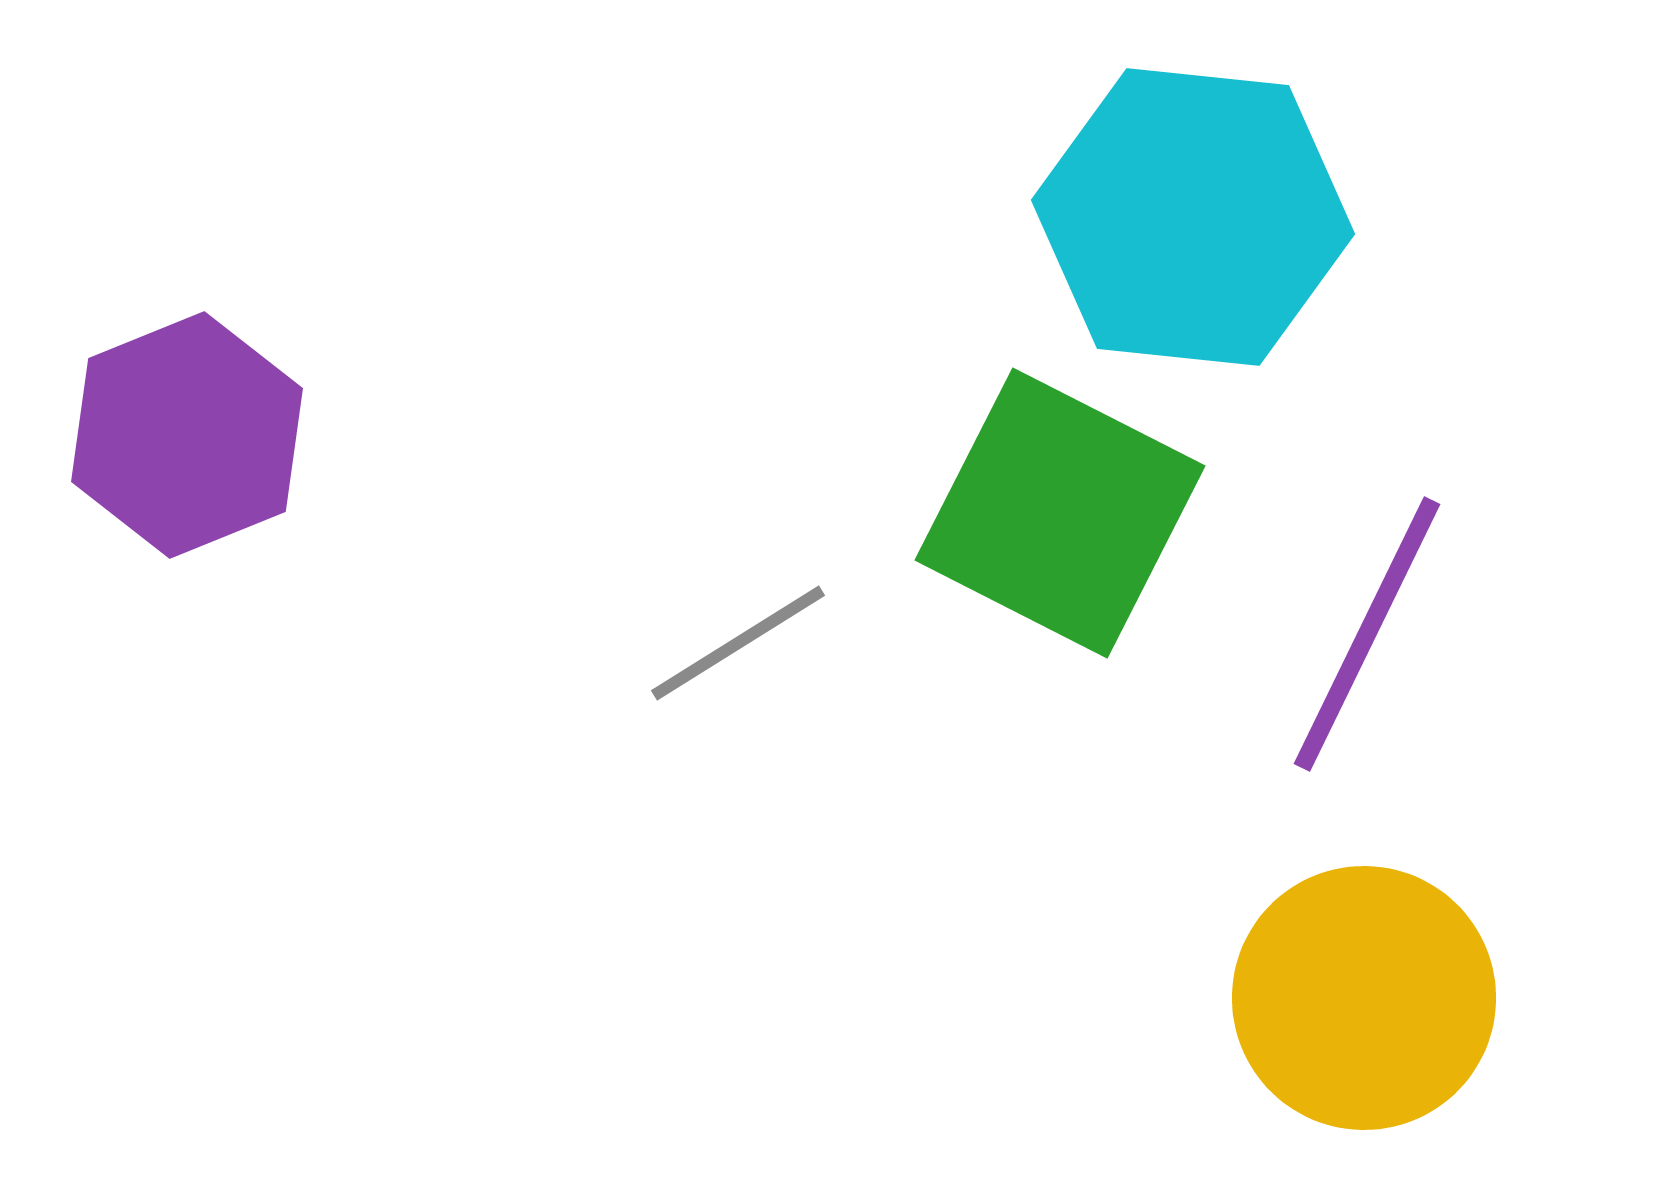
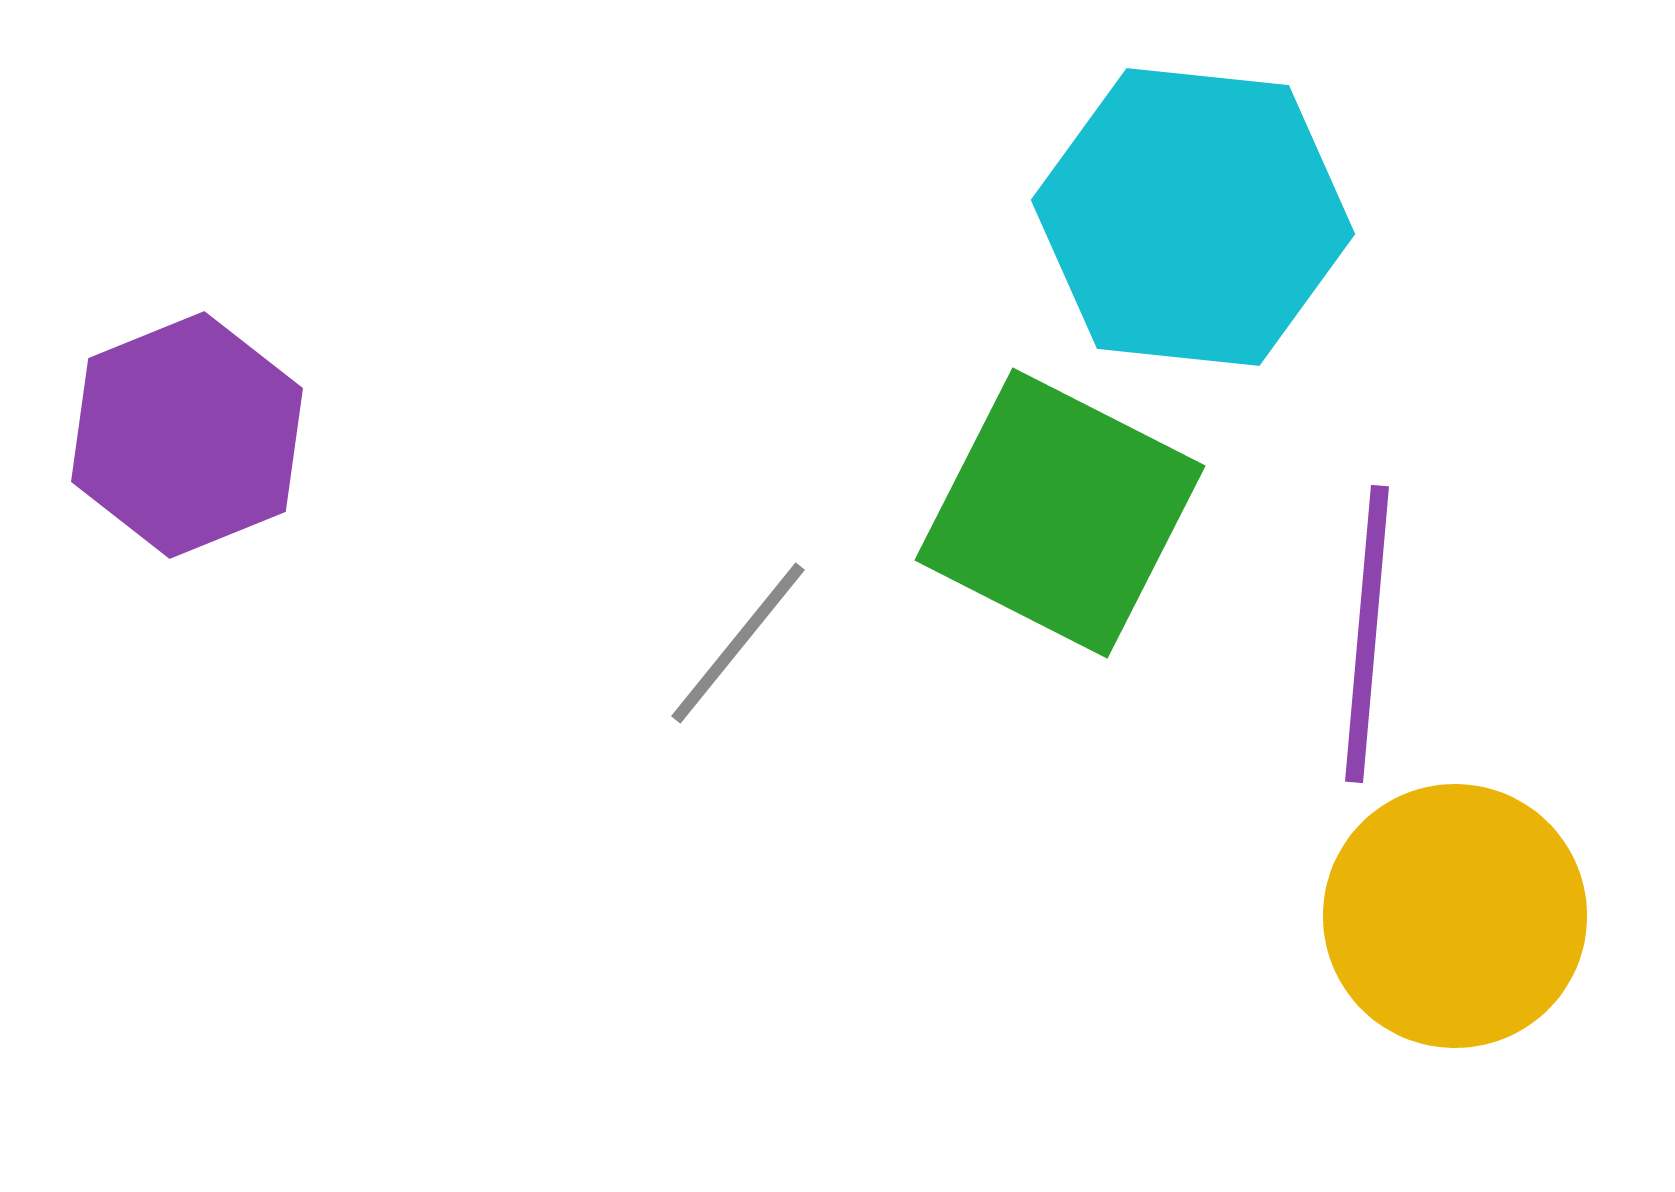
purple line: rotated 21 degrees counterclockwise
gray line: rotated 19 degrees counterclockwise
yellow circle: moved 91 px right, 82 px up
